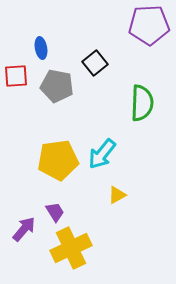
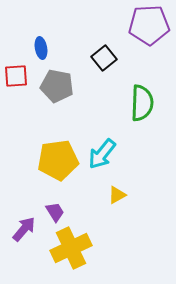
black square: moved 9 px right, 5 px up
